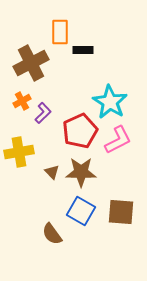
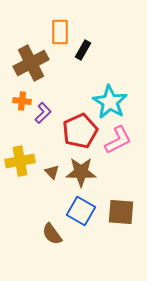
black rectangle: rotated 60 degrees counterclockwise
orange cross: rotated 36 degrees clockwise
yellow cross: moved 1 px right, 9 px down
